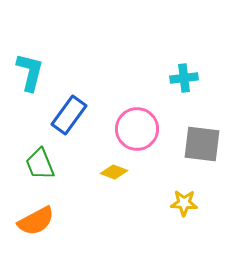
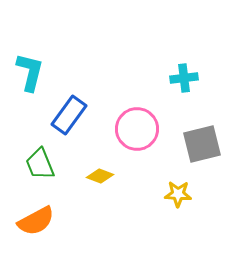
gray square: rotated 21 degrees counterclockwise
yellow diamond: moved 14 px left, 4 px down
yellow star: moved 6 px left, 9 px up
